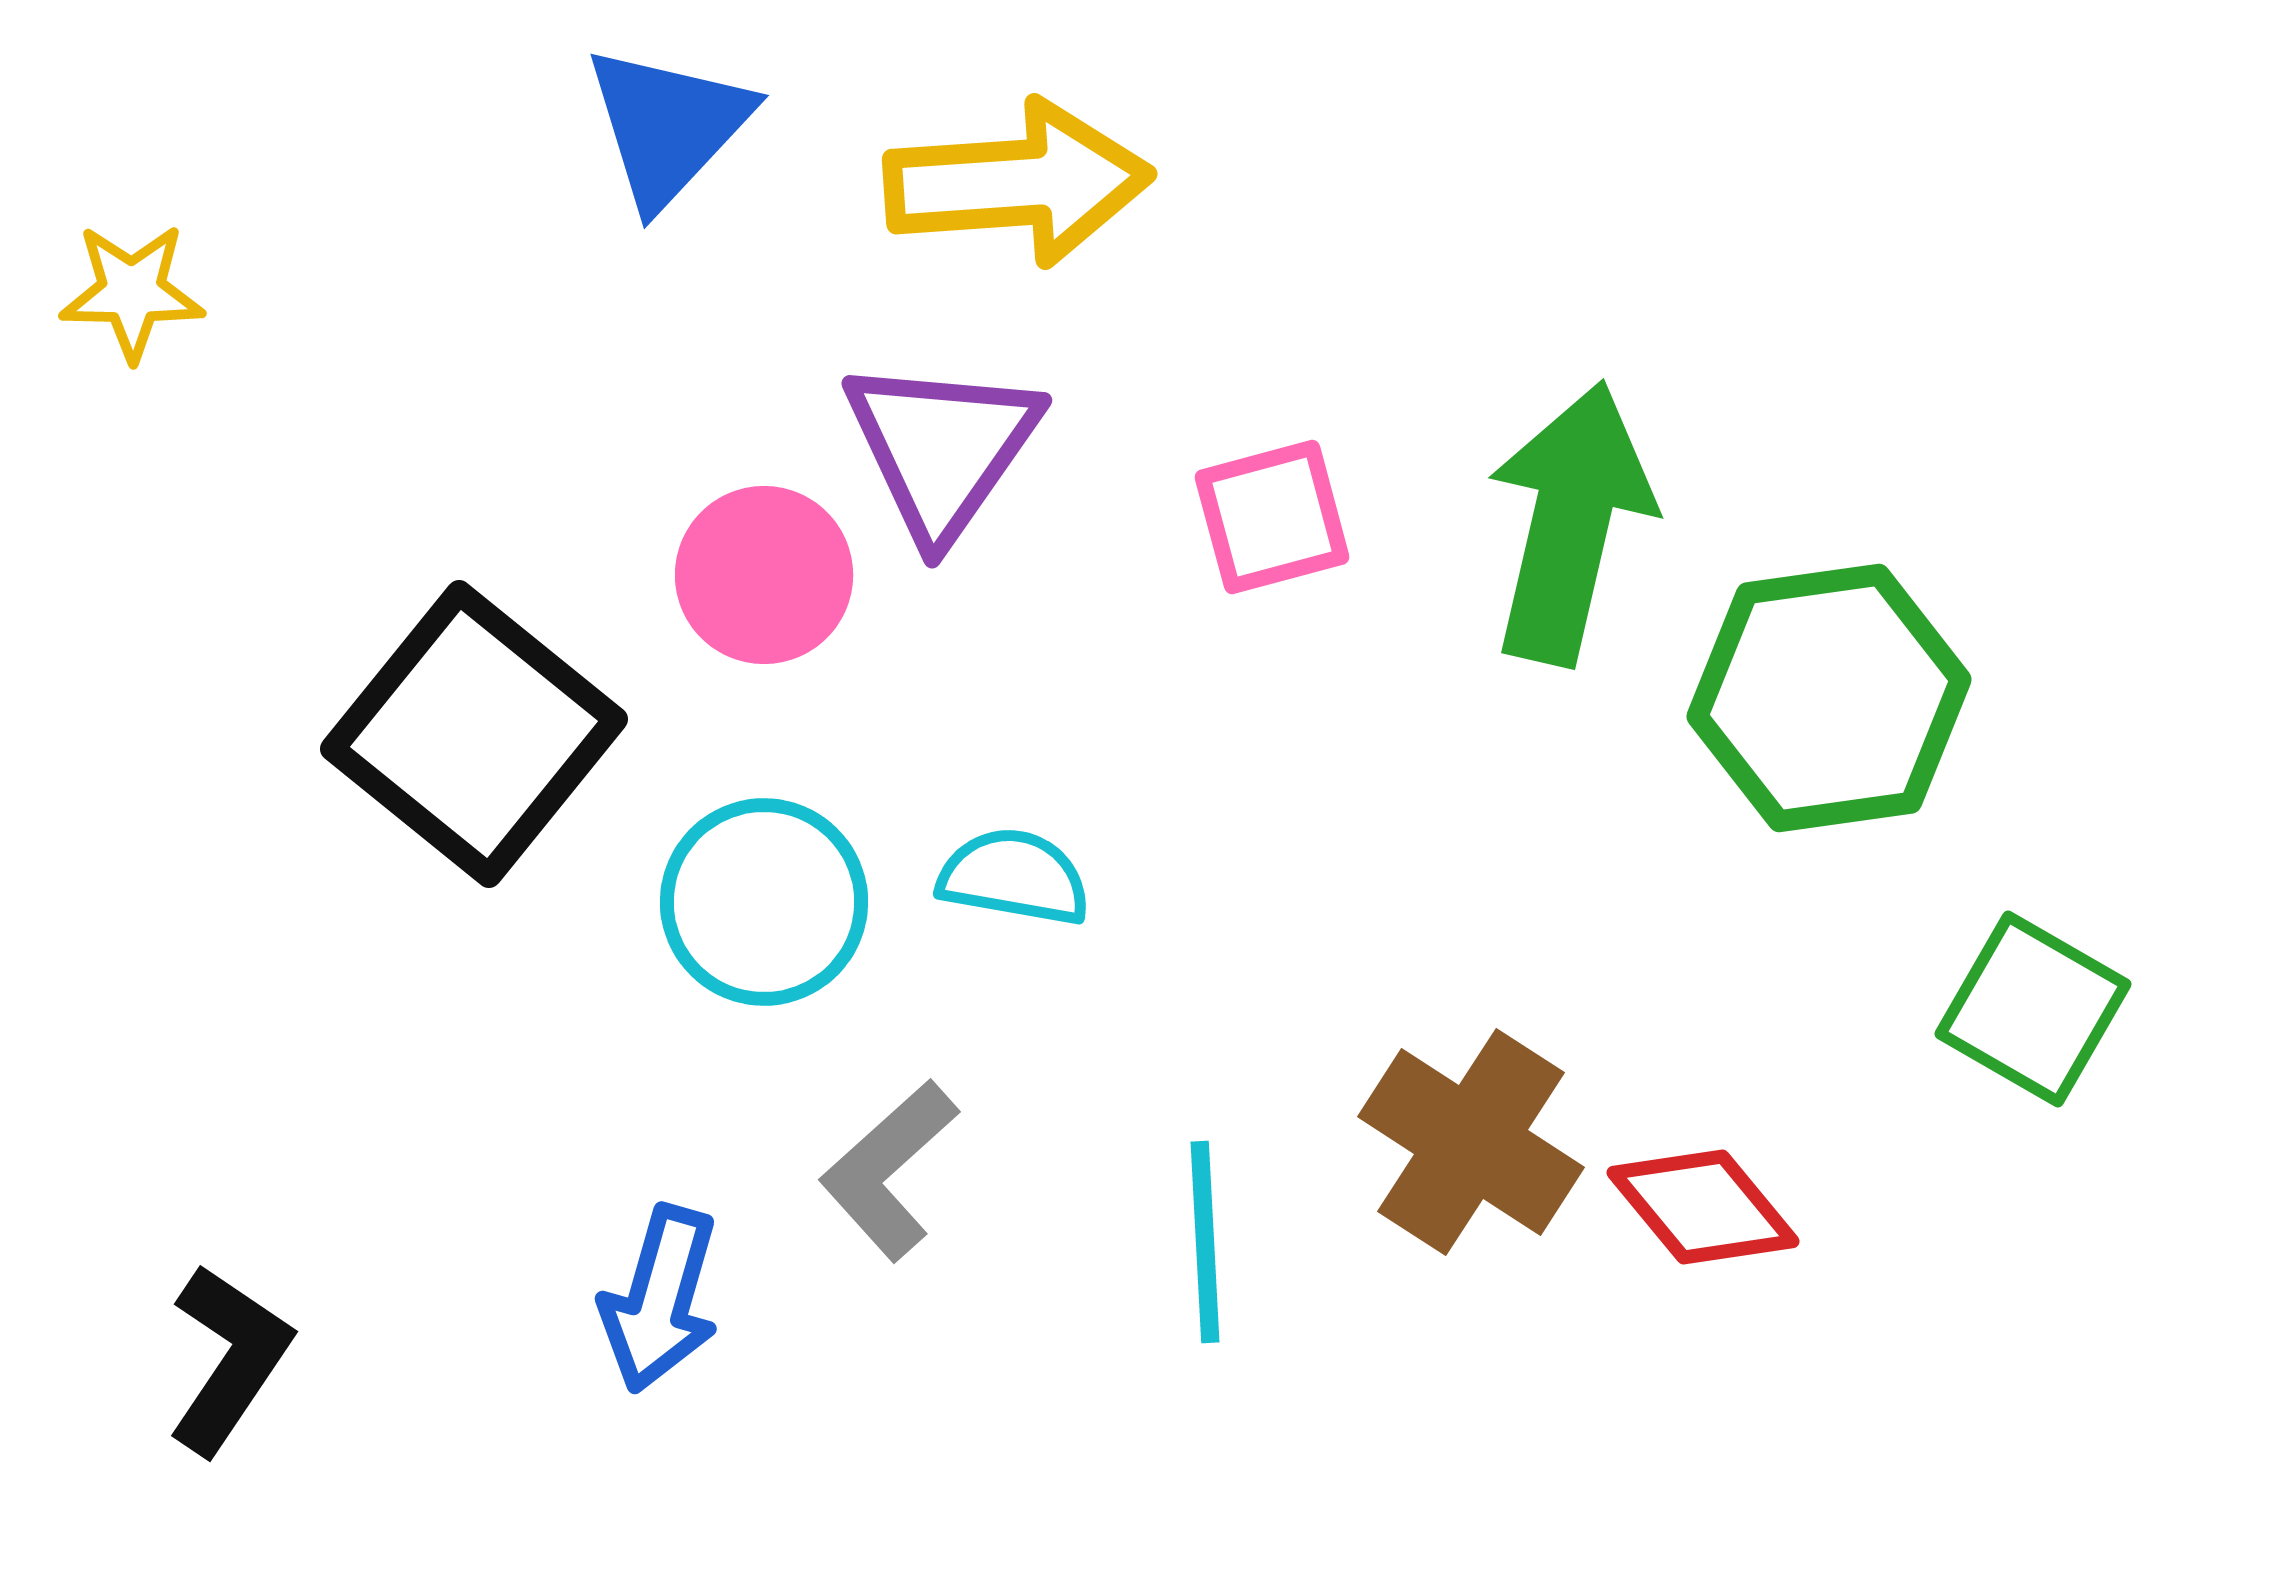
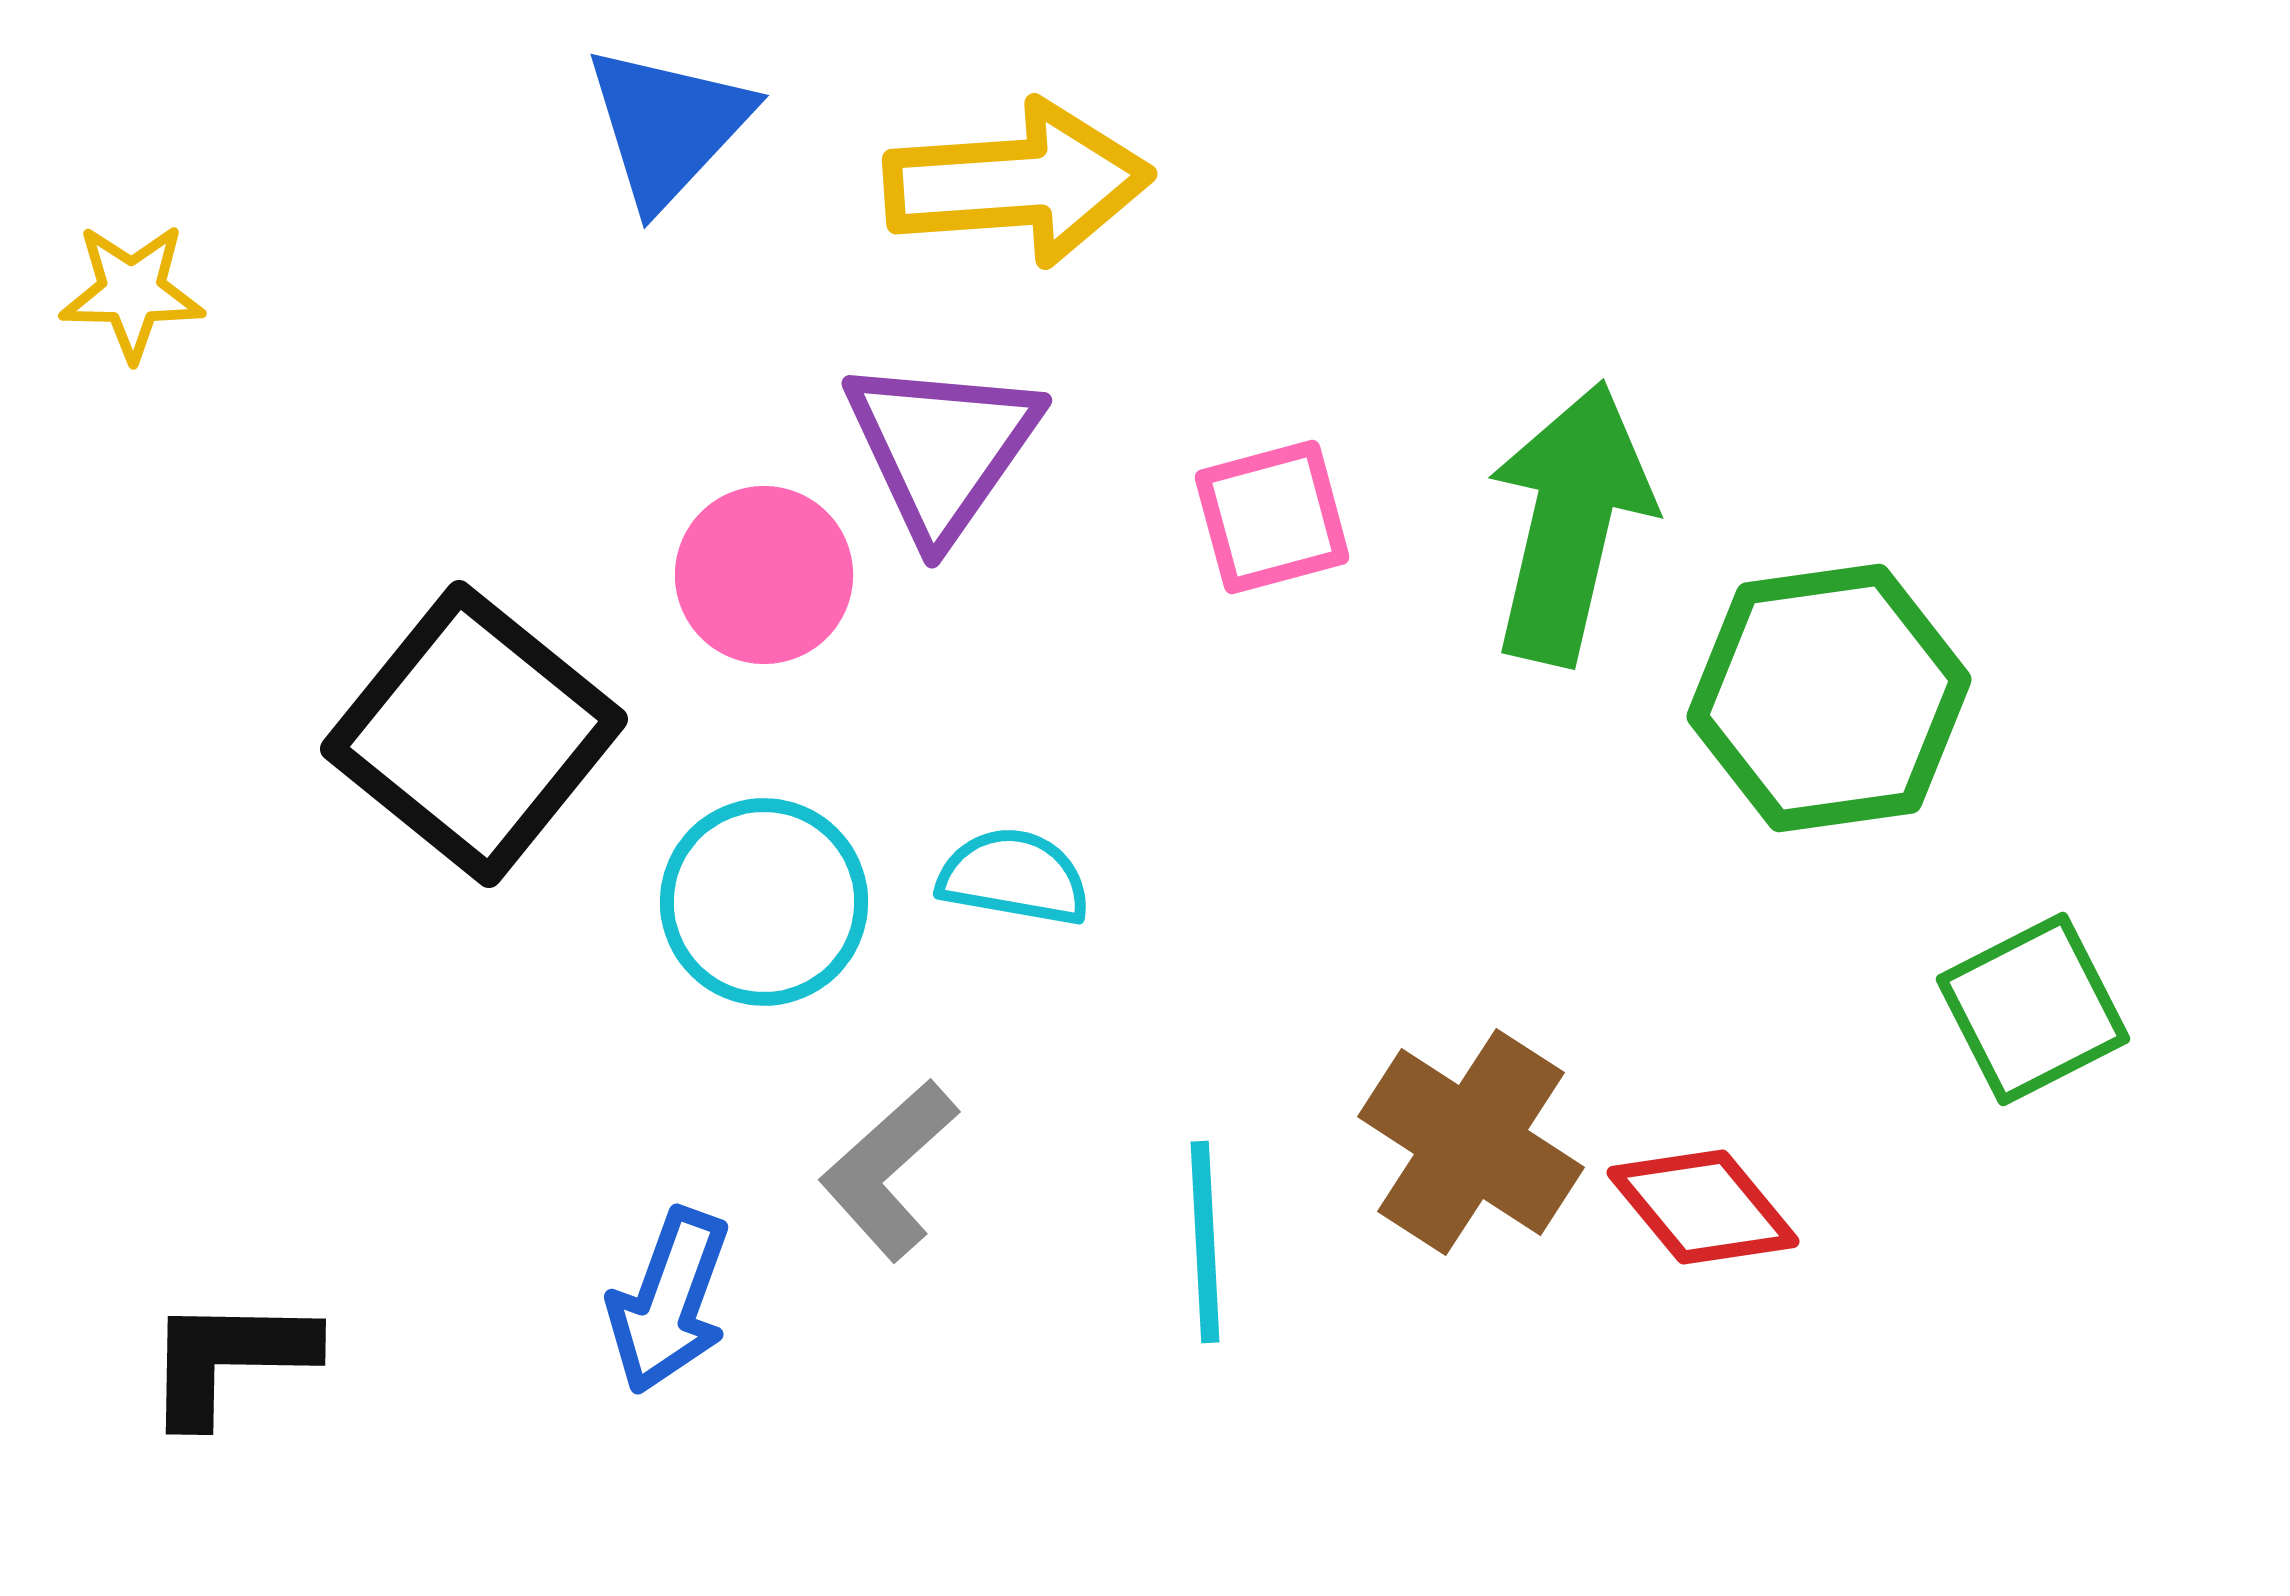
green square: rotated 33 degrees clockwise
blue arrow: moved 9 px right, 2 px down; rotated 4 degrees clockwise
black L-shape: rotated 123 degrees counterclockwise
